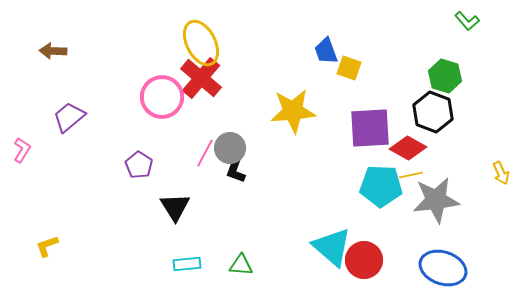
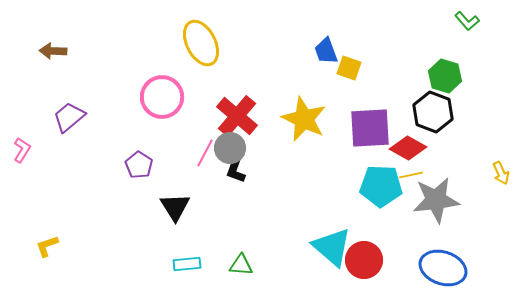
red cross: moved 36 px right, 38 px down
yellow star: moved 11 px right, 8 px down; rotated 30 degrees clockwise
